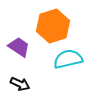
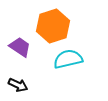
purple trapezoid: moved 1 px right
black arrow: moved 2 px left, 1 px down
